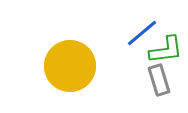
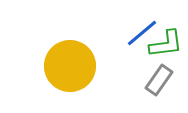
green L-shape: moved 6 px up
gray rectangle: rotated 52 degrees clockwise
